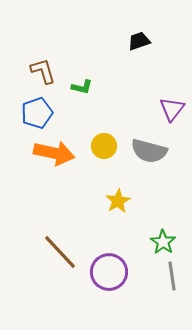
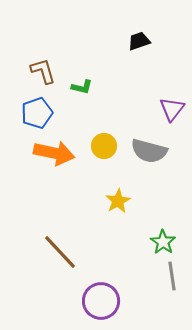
purple circle: moved 8 px left, 29 px down
